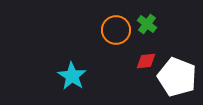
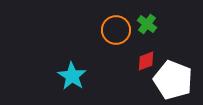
red diamond: rotated 15 degrees counterclockwise
white pentagon: moved 4 px left, 3 px down
